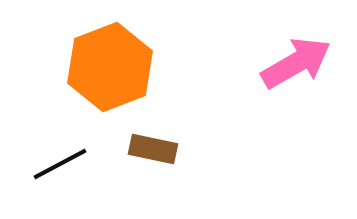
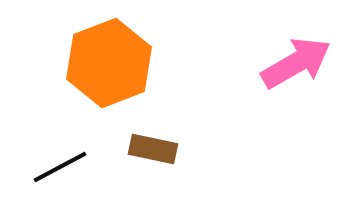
orange hexagon: moved 1 px left, 4 px up
black line: moved 3 px down
